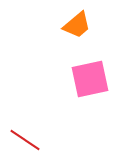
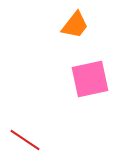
orange trapezoid: moved 2 px left; rotated 12 degrees counterclockwise
